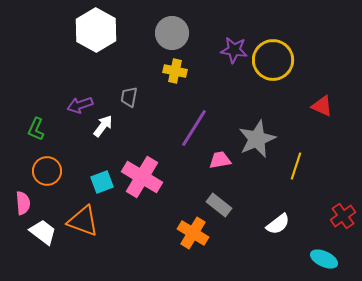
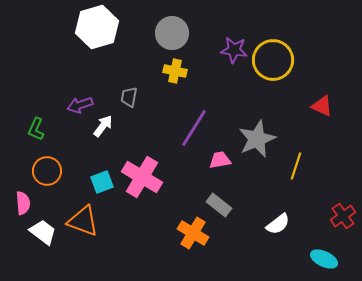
white hexagon: moved 1 px right, 3 px up; rotated 15 degrees clockwise
